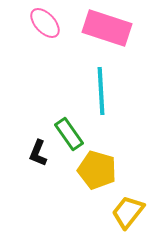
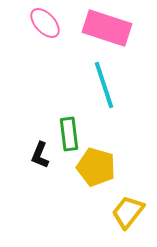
cyan line: moved 3 px right, 6 px up; rotated 15 degrees counterclockwise
green rectangle: rotated 28 degrees clockwise
black L-shape: moved 2 px right, 2 px down
yellow pentagon: moved 1 px left, 3 px up
